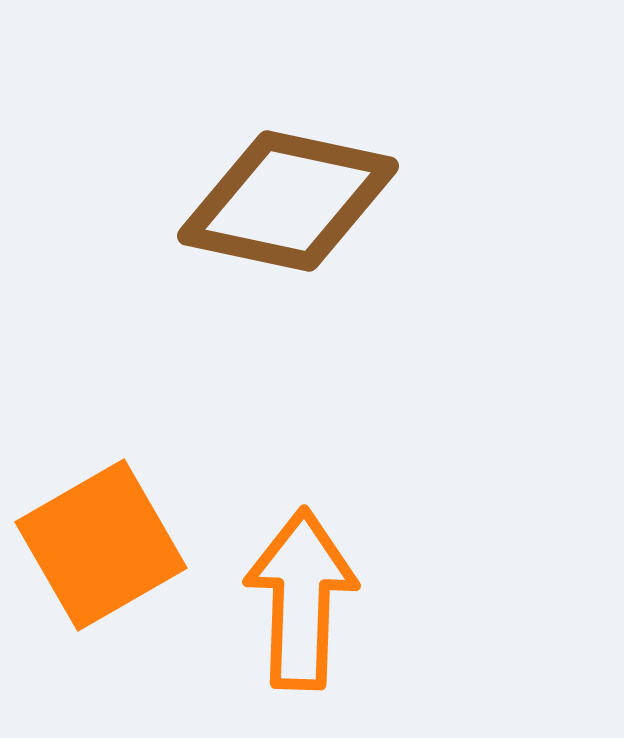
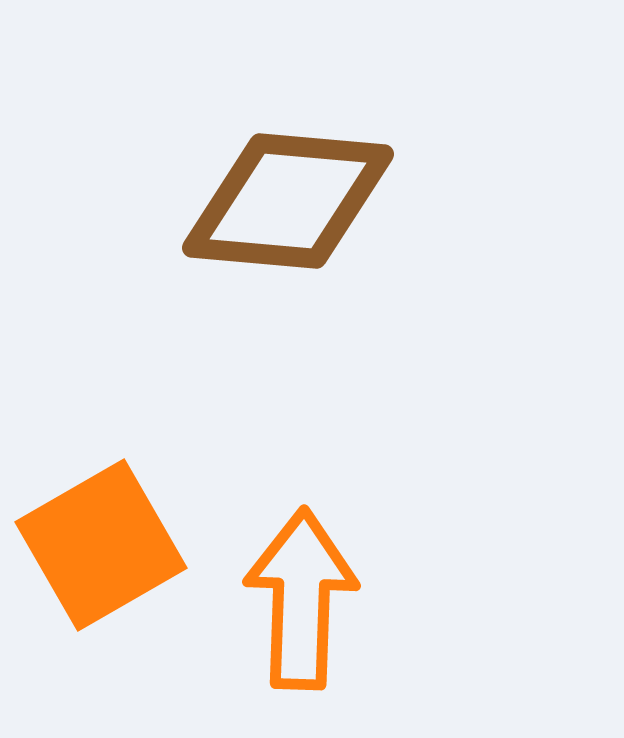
brown diamond: rotated 7 degrees counterclockwise
